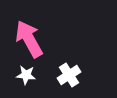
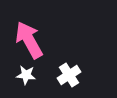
pink arrow: moved 1 px down
